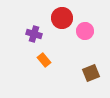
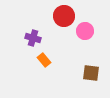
red circle: moved 2 px right, 2 px up
purple cross: moved 1 px left, 4 px down
brown square: rotated 30 degrees clockwise
